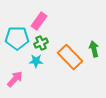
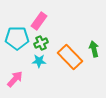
cyan star: moved 3 px right
